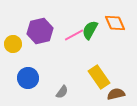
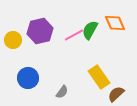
yellow circle: moved 4 px up
brown semicircle: rotated 30 degrees counterclockwise
